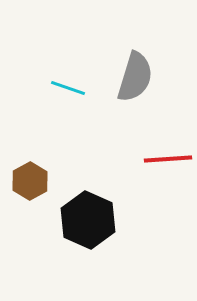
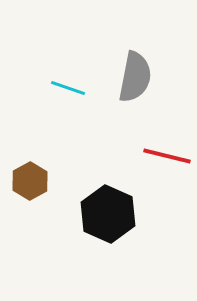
gray semicircle: rotated 6 degrees counterclockwise
red line: moved 1 px left, 3 px up; rotated 18 degrees clockwise
black hexagon: moved 20 px right, 6 px up
